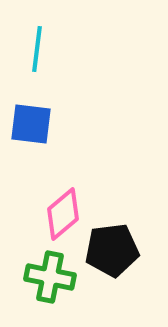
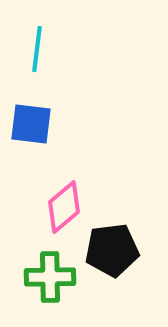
pink diamond: moved 1 px right, 7 px up
green cross: rotated 12 degrees counterclockwise
